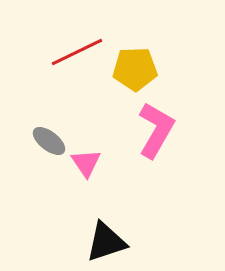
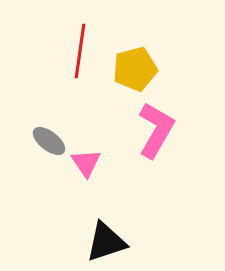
red line: moved 3 px right, 1 px up; rotated 56 degrees counterclockwise
yellow pentagon: rotated 12 degrees counterclockwise
